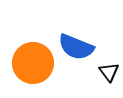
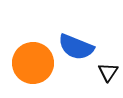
black triangle: moved 1 px left; rotated 10 degrees clockwise
